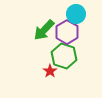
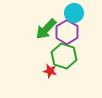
cyan circle: moved 2 px left, 1 px up
green arrow: moved 2 px right, 1 px up
red star: rotated 24 degrees counterclockwise
